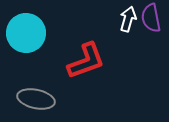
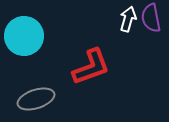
cyan circle: moved 2 px left, 3 px down
red L-shape: moved 5 px right, 6 px down
gray ellipse: rotated 30 degrees counterclockwise
